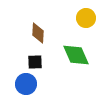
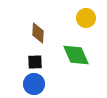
blue circle: moved 8 px right
